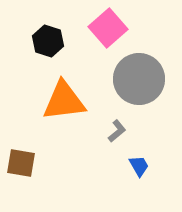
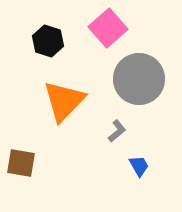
orange triangle: rotated 39 degrees counterclockwise
